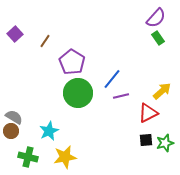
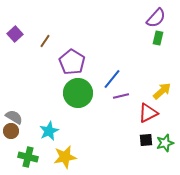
green rectangle: rotated 48 degrees clockwise
